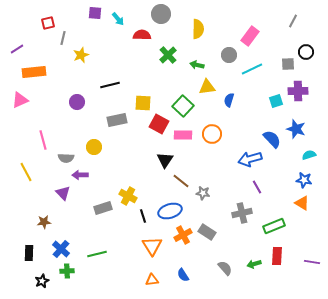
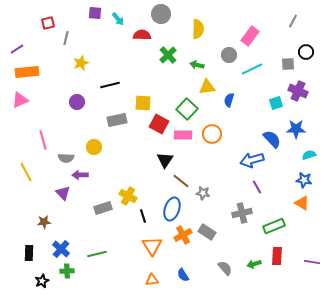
gray line at (63, 38): moved 3 px right
yellow star at (81, 55): moved 8 px down
orange rectangle at (34, 72): moved 7 px left
purple cross at (298, 91): rotated 24 degrees clockwise
cyan square at (276, 101): moved 2 px down
green square at (183, 106): moved 4 px right, 3 px down
blue star at (296, 129): rotated 18 degrees counterclockwise
blue arrow at (250, 159): moved 2 px right, 1 px down
blue ellipse at (170, 211): moved 2 px right, 2 px up; rotated 55 degrees counterclockwise
